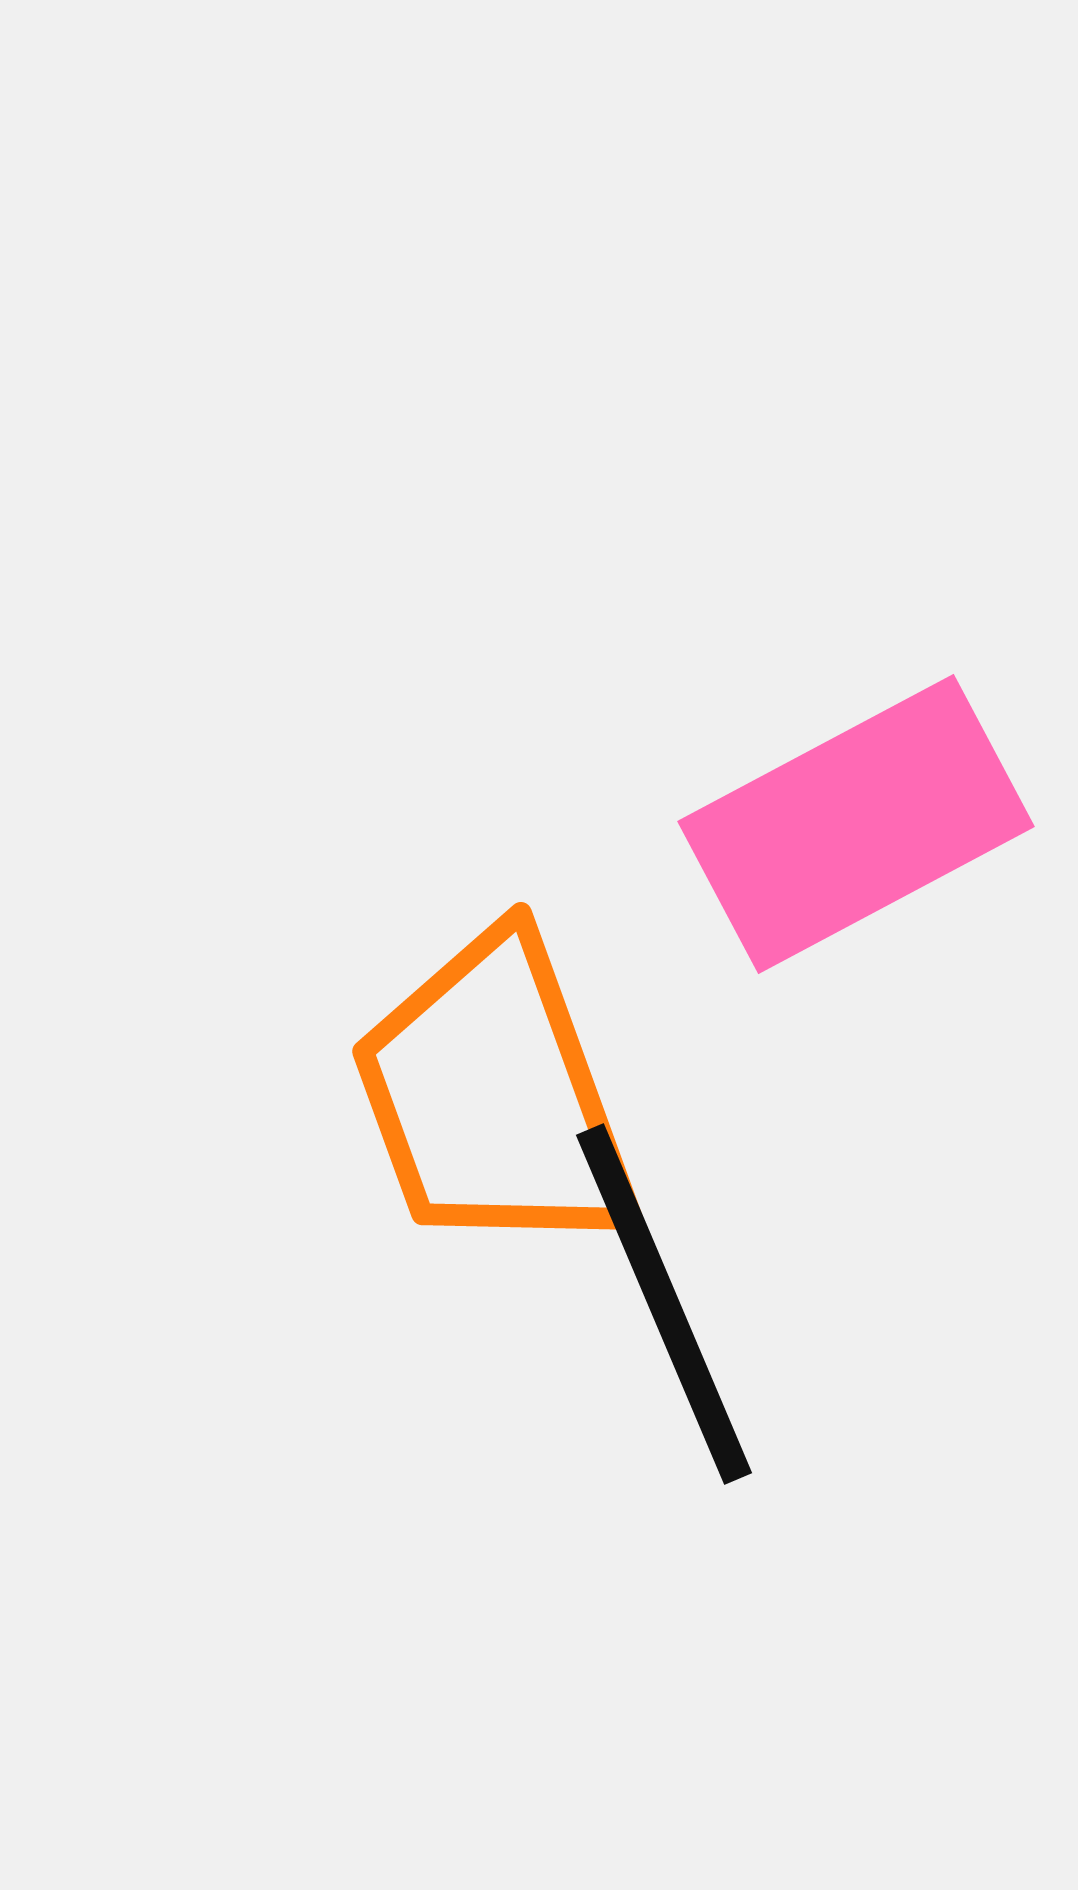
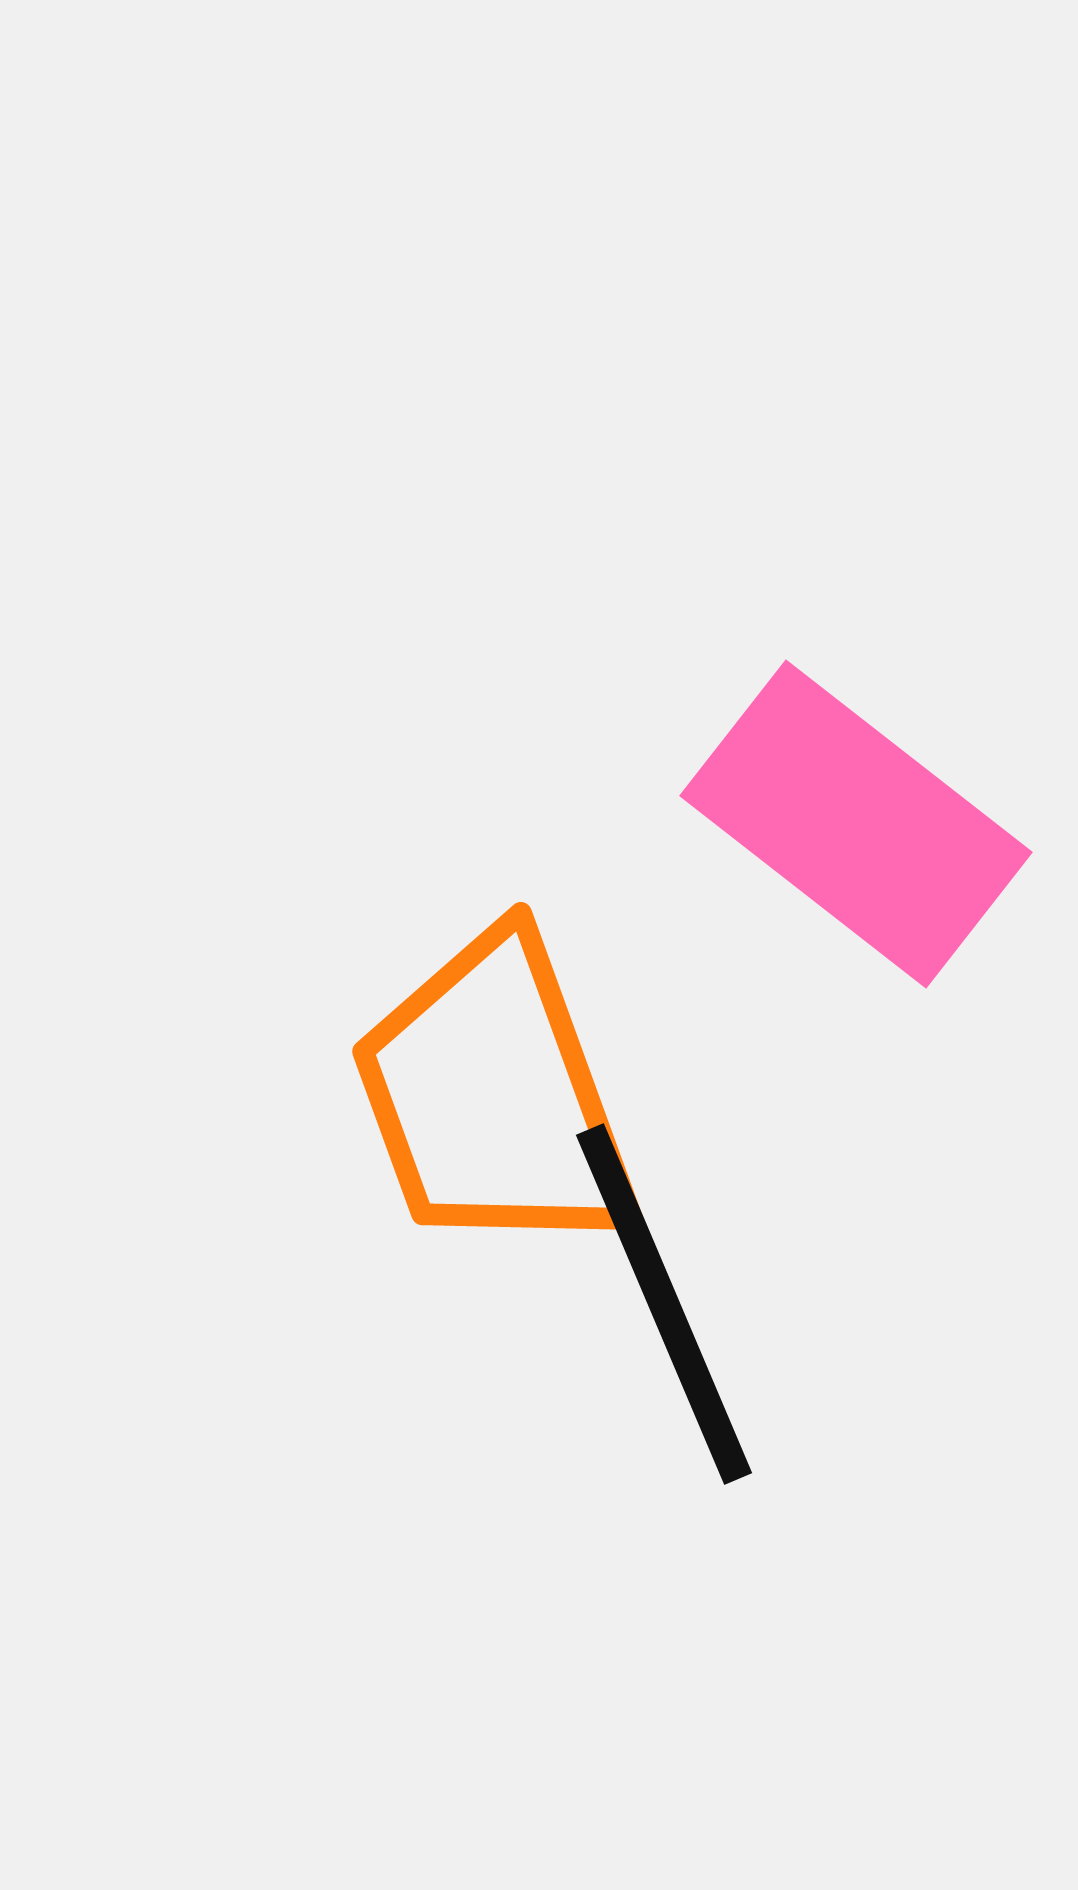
pink rectangle: rotated 66 degrees clockwise
